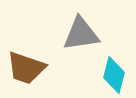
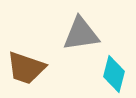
cyan diamond: moved 1 px up
